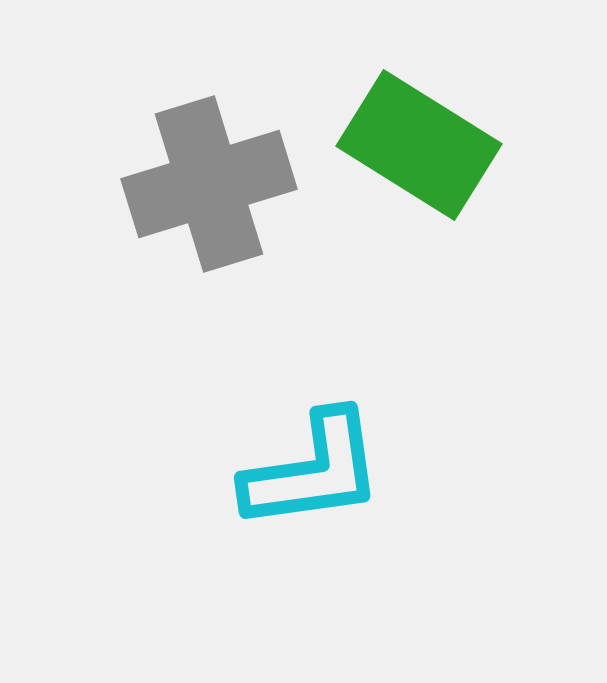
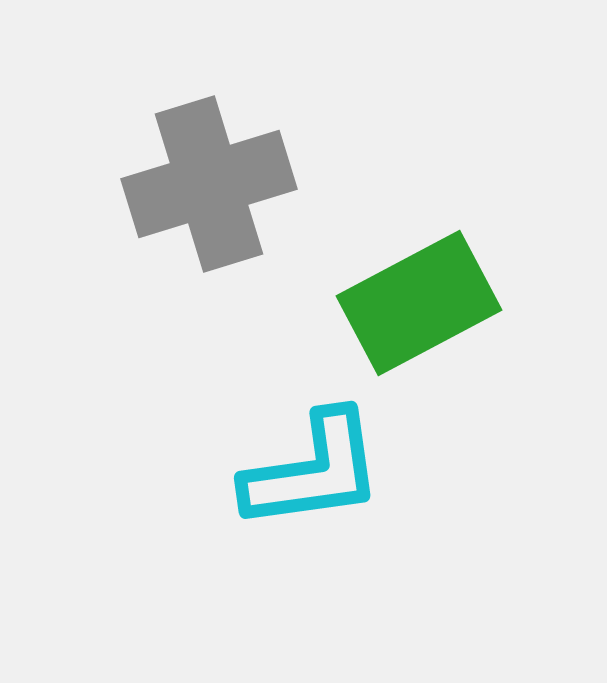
green rectangle: moved 158 px down; rotated 60 degrees counterclockwise
